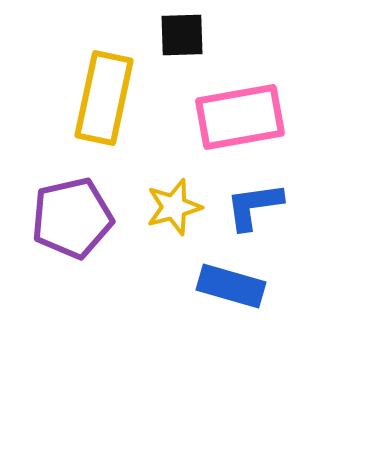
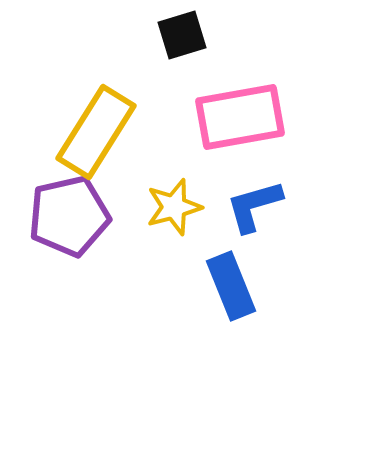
black square: rotated 15 degrees counterclockwise
yellow rectangle: moved 8 px left, 34 px down; rotated 20 degrees clockwise
blue L-shape: rotated 8 degrees counterclockwise
purple pentagon: moved 3 px left, 2 px up
blue rectangle: rotated 52 degrees clockwise
